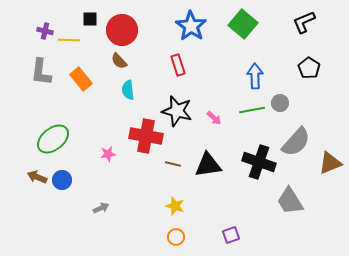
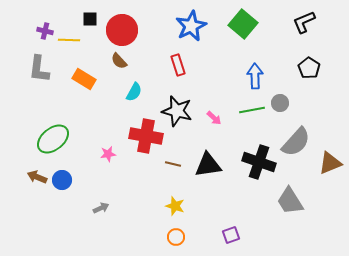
blue star: rotated 12 degrees clockwise
gray L-shape: moved 2 px left, 3 px up
orange rectangle: moved 3 px right; rotated 20 degrees counterclockwise
cyan semicircle: moved 6 px right, 2 px down; rotated 144 degrees counterclockwise
